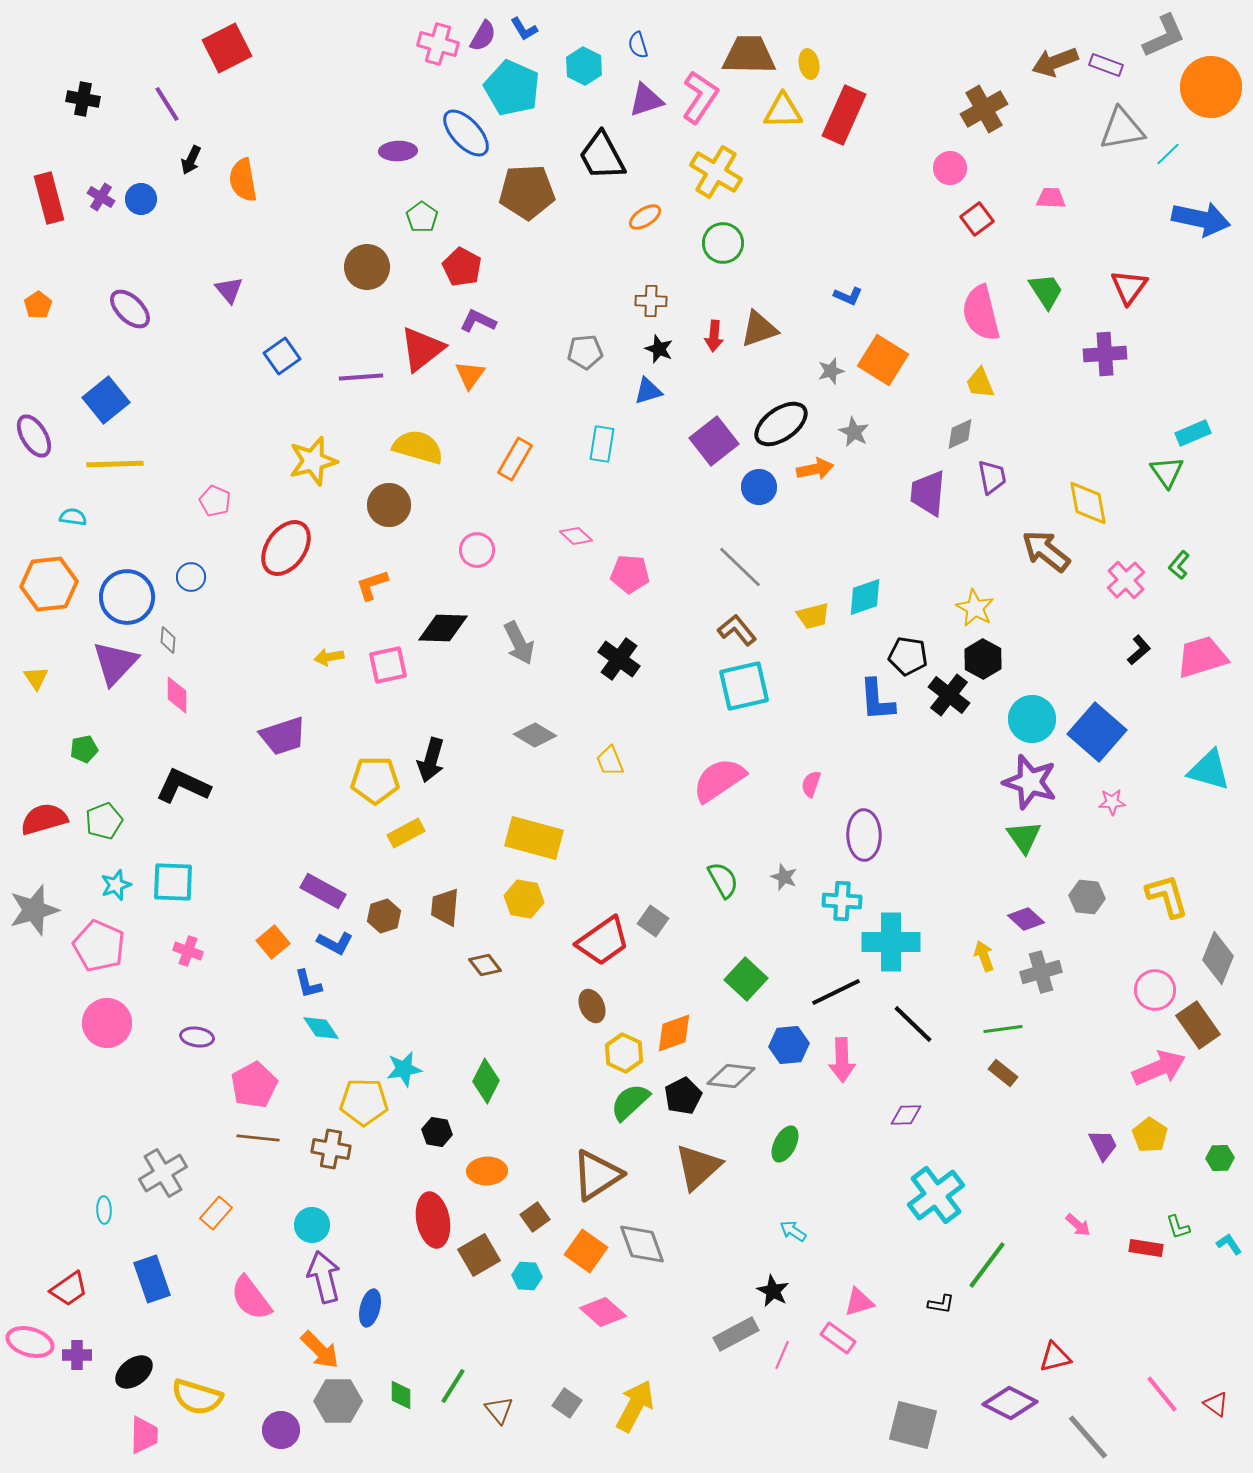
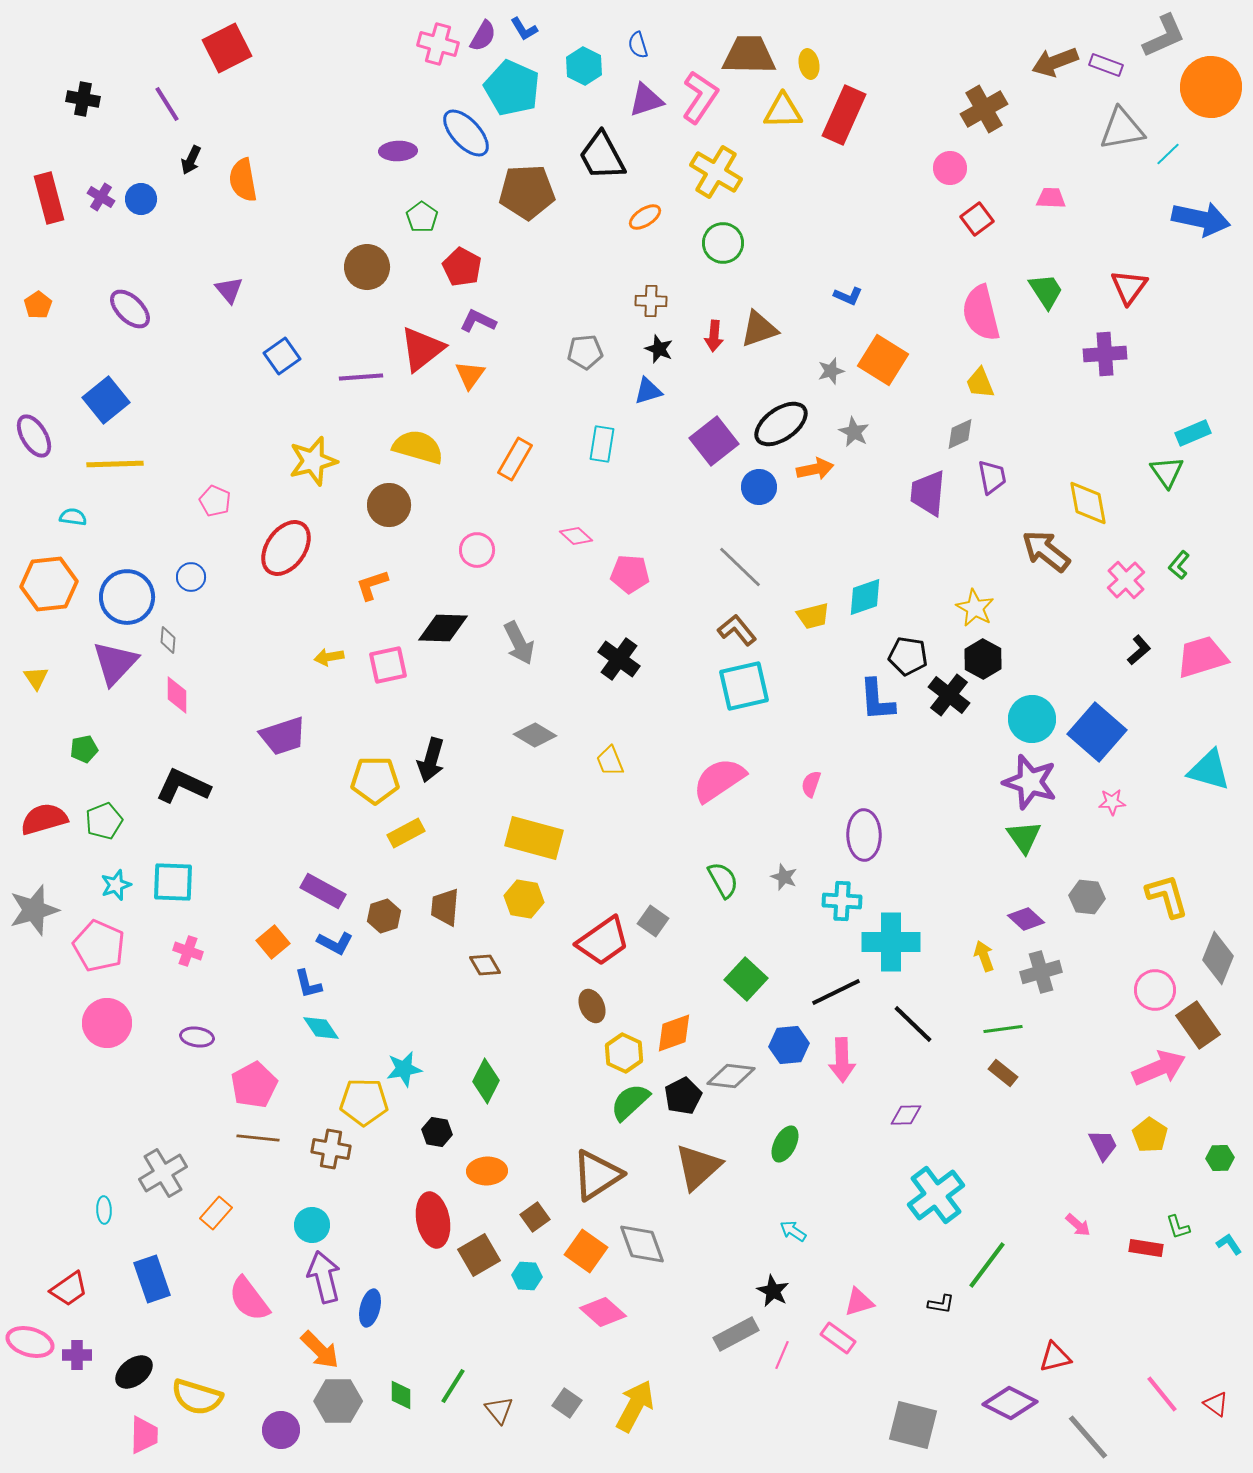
brown diamond at (485, 965): rotated 8 degrees clockwise
pink semicircle at (251, 1298): moved 2 px left, 1 px down
